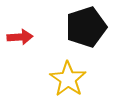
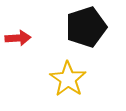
red arrow: moved 2 px left, 1 px down
